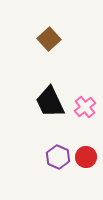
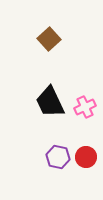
pink cross: rotated 15 degrees clockwise
purple hexagon: rotated 10 degrees counterclockwise
